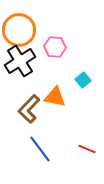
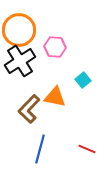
blue line: rotated 52 degrees clockwise
